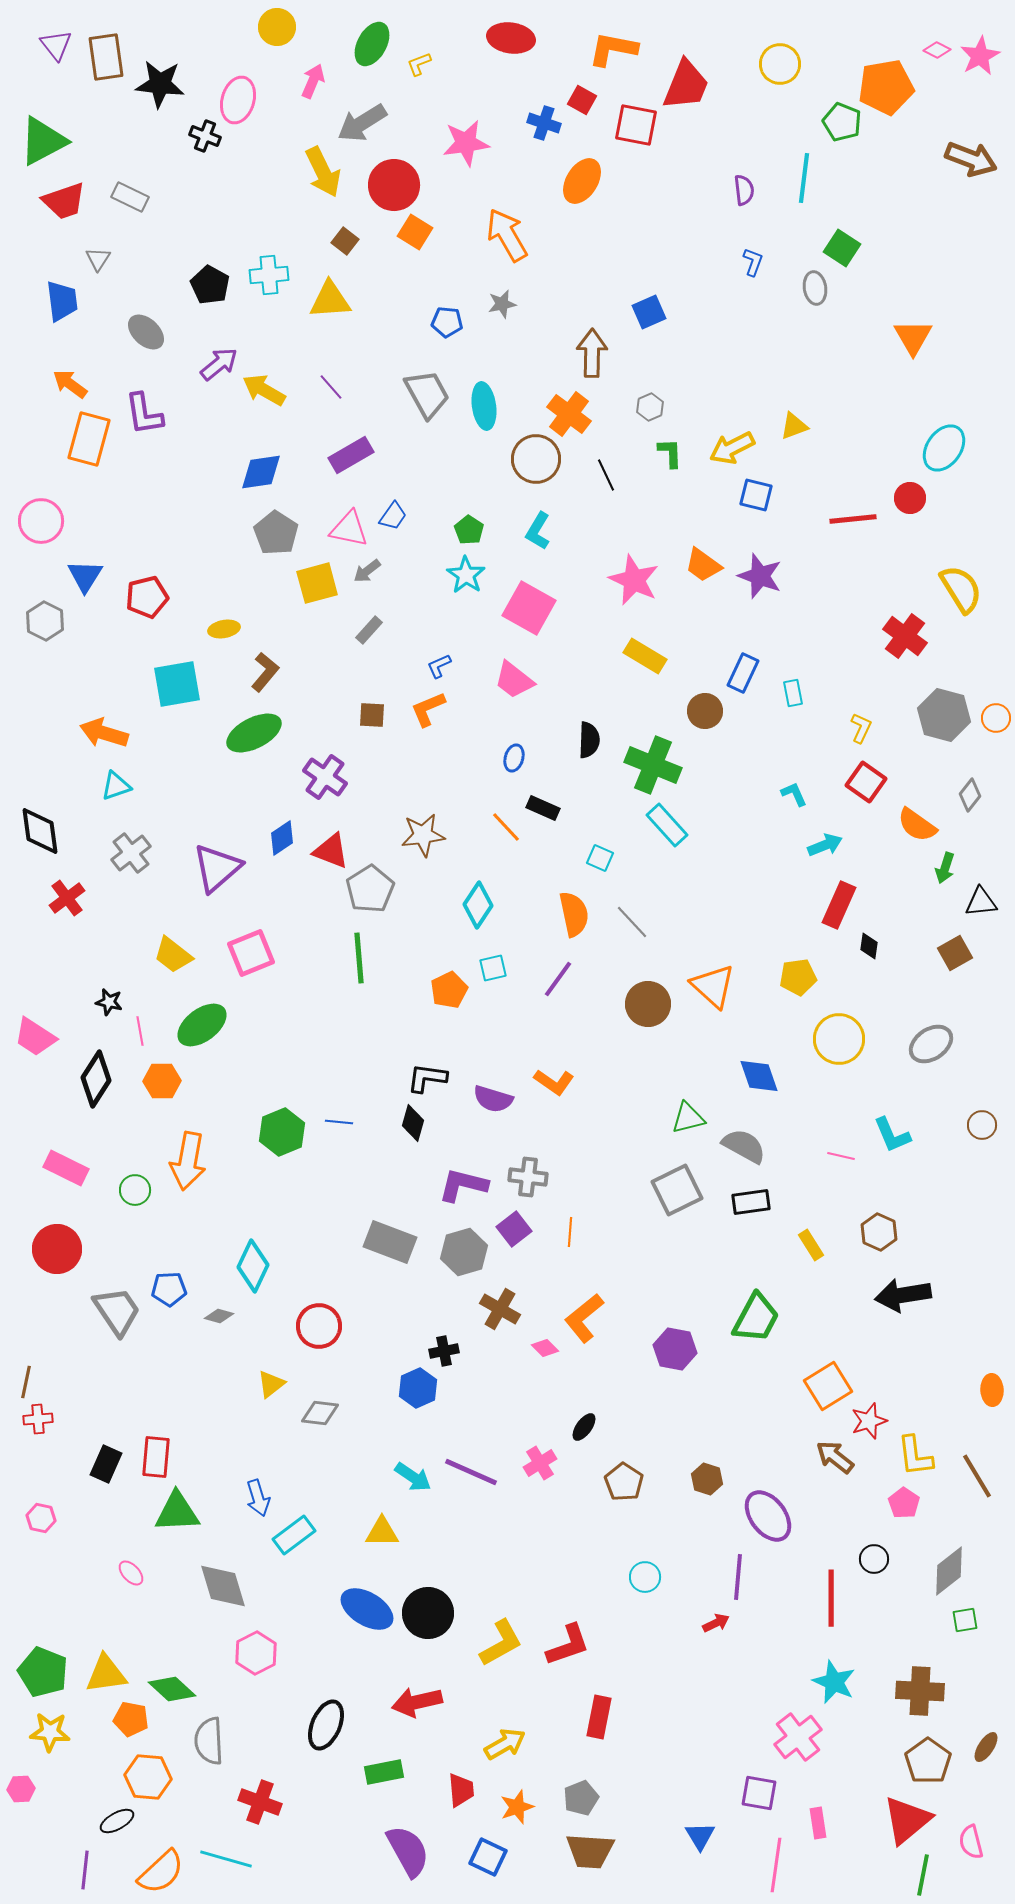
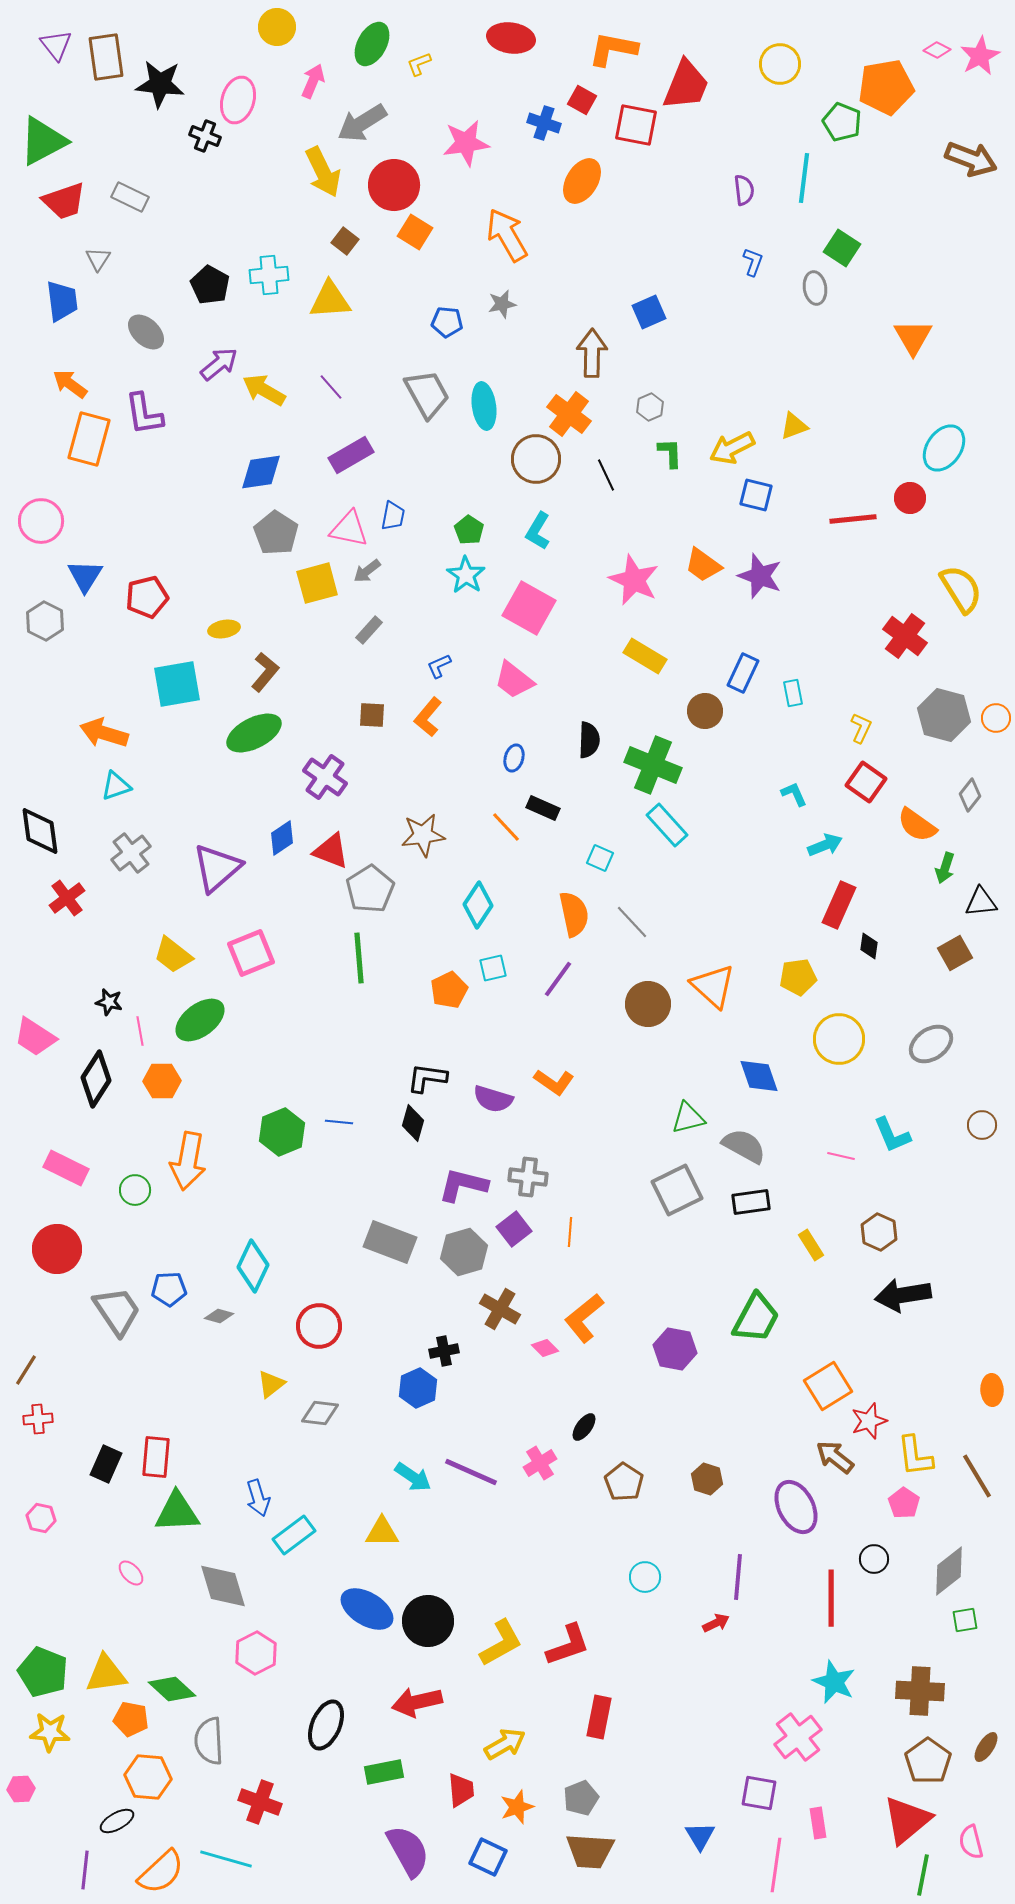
blue trapezoid at (393, 516): rotated 24 degrees counterclockwise
orange L-shape at (428, 709): moved 8 px down; rotated 27 degrees counterclockwise
green ellipse at (202, 1025): moved 2 px left, 5 px up
brown line at (26, 1382): moved 12 px up; rotated 20 degrees clockwise
purple ellipse at (768, 1516): moved 28 px right, 9 px up; rotated 10 degrees clockwise
black circle at (428, 1613): moved 8 px down
